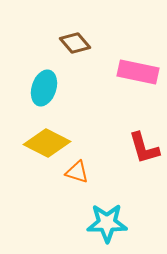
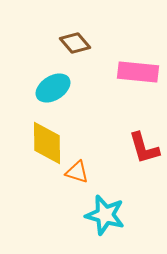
pink rectangle: rotated 6 degrees counterclockwise
cyan ellipse: moved 9 px right; rotated 40 degrees clockwise
yellow diamond: rotated 63 degrees clockwise
cyan star: moved 2 px left, 8 px up; rotated 15 degrees clockwise
